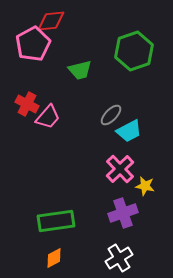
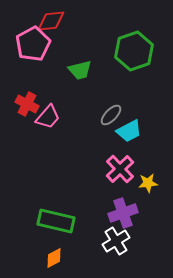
yellow star: moved 3 px right, 3 px up; rotated 18 degrees counterclockwise
green rectangle: rotated 21 degrees clockwise
white cross: moved 3 px left, 17 px up
